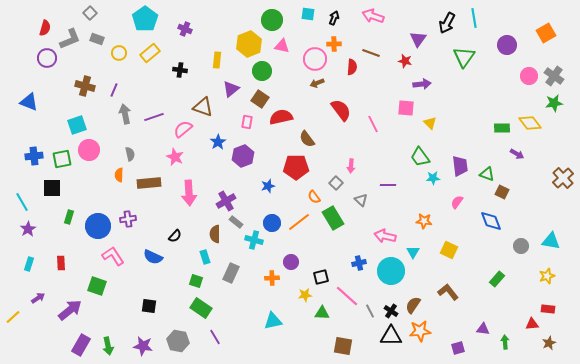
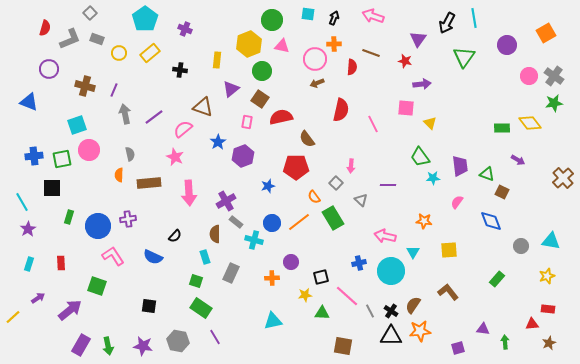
purple circle at (47, 58): moved 2 px right, 11 px down
red semicircle at (341, 110): rotated 50 degrees clockwise
purple line at (154, 117): rotated 18 degrees counterclockwise
purple arrow at (517, 154): moved 1 px right, 6 px down
yellow square at (449, 250): rotated 30 degrees counterclockwise
